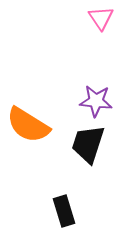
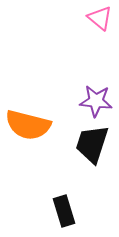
pink triangle: moved 1 px left; rotated 16 degrees counterclockwise
orange semicircle: rotated 18 degrees counterclockwise
black trapezoid: moved 4 px right
